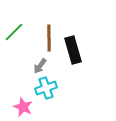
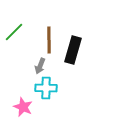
brown line: moved 2 px down
black rectangle: rotated 32 degrees clockwise
gray arrow: rotated 14 degrees counterclockwise
cyan cross: rotated 20 degrees clockwise
